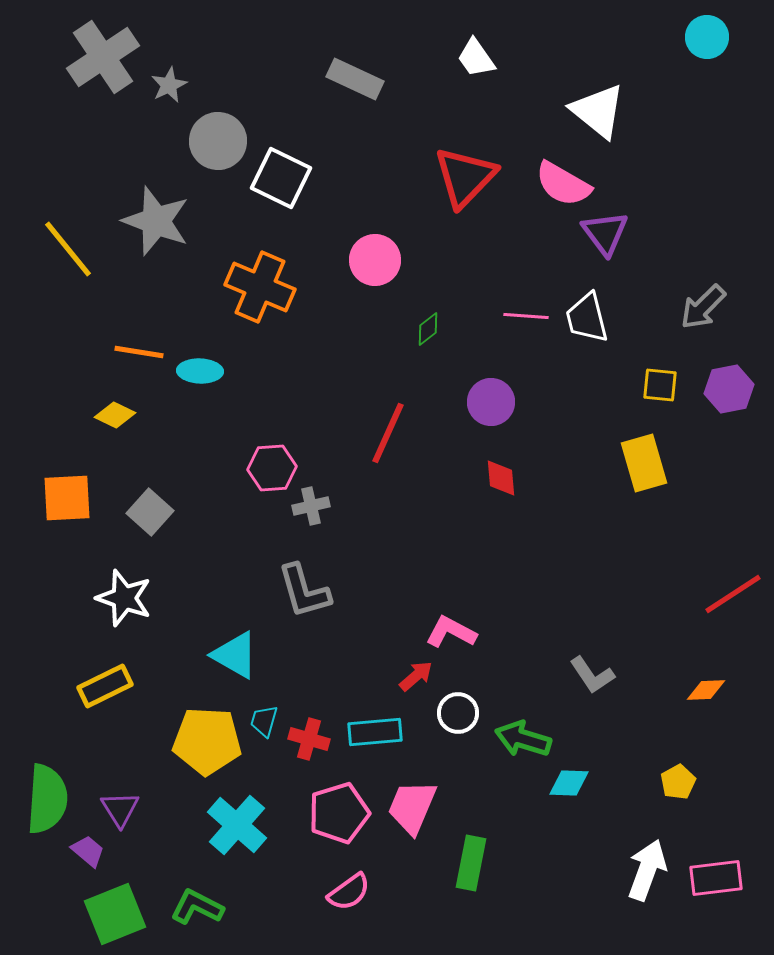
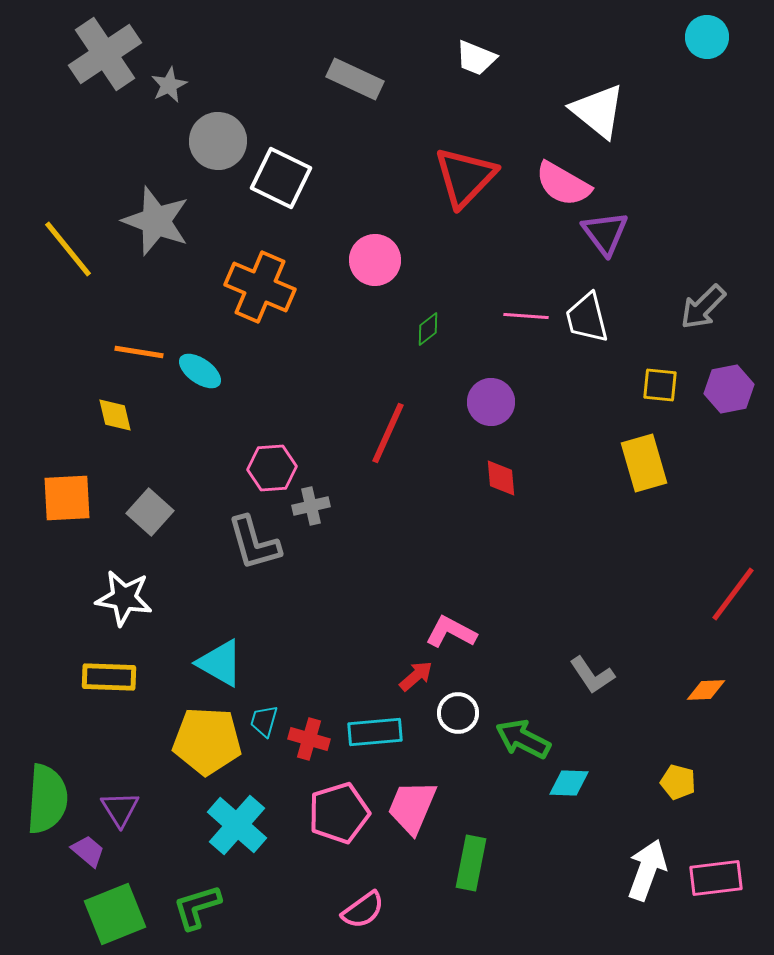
gray cross at (103, 57): moved 2 px right, 3 px up
white trapezoid at (476, 58): rotated 33 degrees counterclockwise
cyan ellipse at (200, 371): rotated 33 degrees clockwise
yellow diamond at (115, 415): rotated 51 degrees clockwise
gray L-shape at (304, 591): moved 50 px left, 48 px up
red line at (733, 594): rotated 20 degrees counterclockwise
white star at (124, 598): rotated 10 degrees counterclockwise
cyan triangle at (235, 655): moved 15 px left, 8 px down
yellow rectangle at (105, 686): moved 4 px right, 9 px up; rotated 28 degrees clockwise
green arrow at (523, 739): rotated 10 degrees clockwise
yellow pentagon at (678, 782): rotated 28 degrees counterclockwise
pink semicircle at (349, 892): moved 14 px right, 18 px down
green L-shape at (197, 907): rotated 44 degrees counterclockwise
